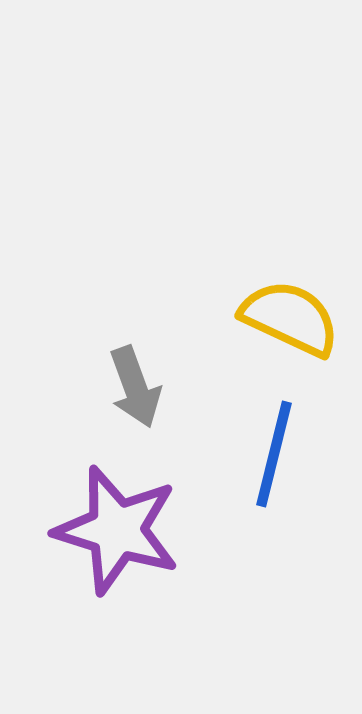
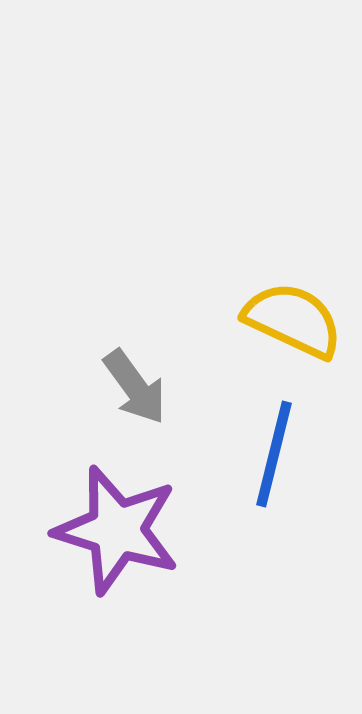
yellow semicircle: moved 3 px right, 2 px down
gray arrow: rotated 16 degrees counterclockwise
